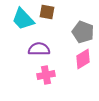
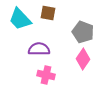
brown square: moved 1 px right, 1 px down
cyan trapezoid: moved 3 px left
pink diamond: rotated 25 degrees counterclockwise
pink cross: rotated 24 degrees clockwise
